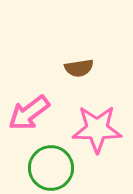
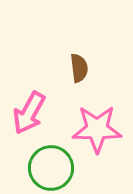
brown semicircle: rotated 88 degrees counterclockwise
pink arrow: rotated 24 degrees counterclockwise
